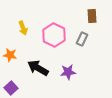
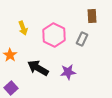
orange star: rotated 24 degrees clockwise
